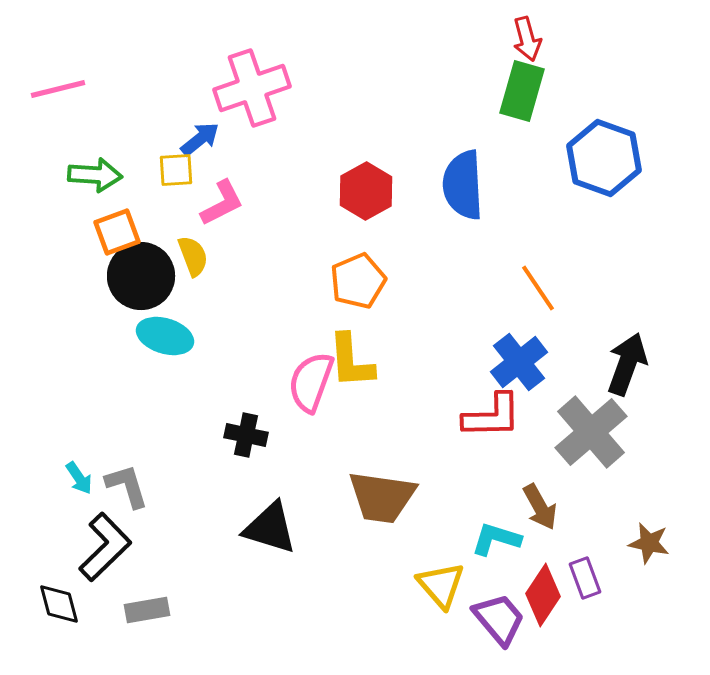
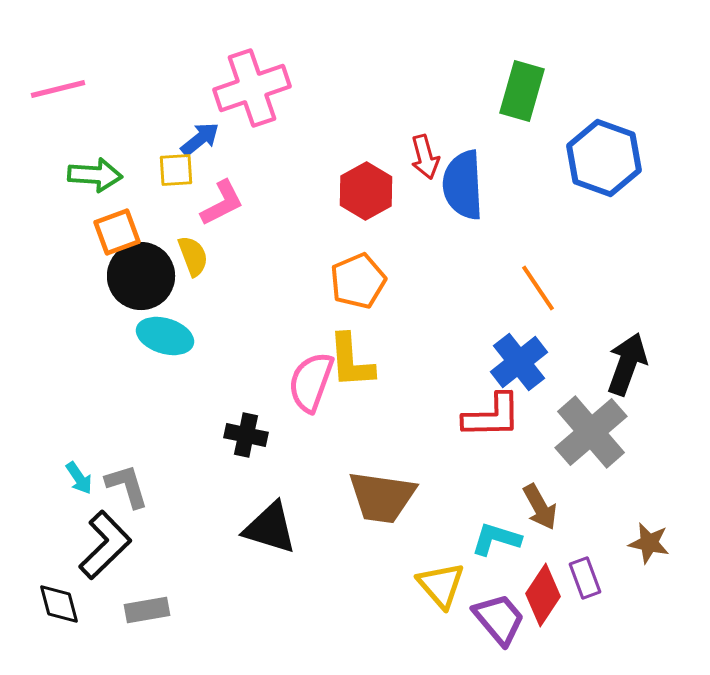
red arrow: moved 102 px left, 118 px down
black L-shape: moved 2 px up
